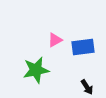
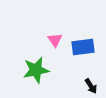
pink triangle: rotated 35 degrees counterclockwise
black arrow: moved 4 px right, 1 px up
